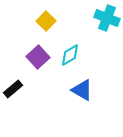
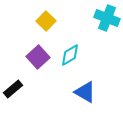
blue triangle: moved 3 px right, 2 px down
